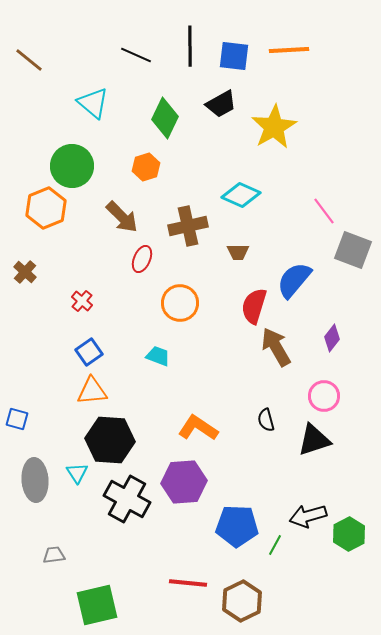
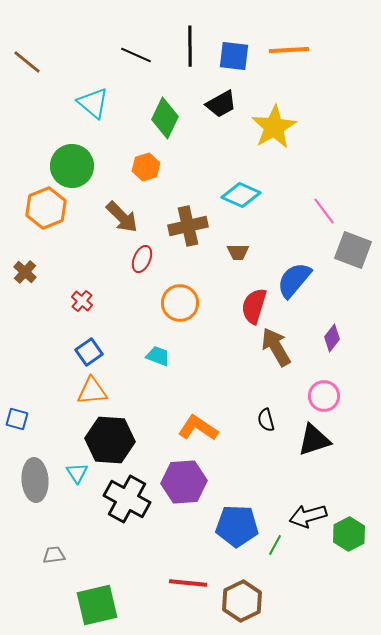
brown line at (29, 60): moved 2 px left, 2 px down
